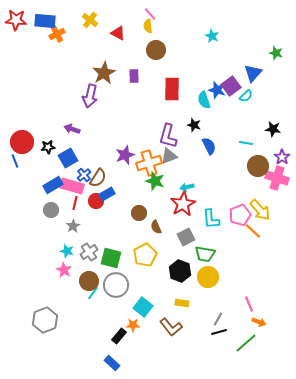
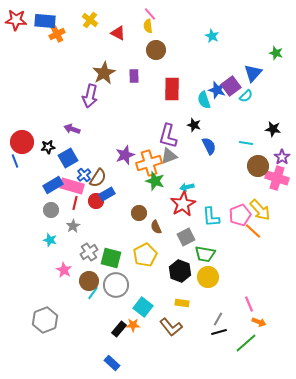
cyan L-shape at (211, 219): moved 2 px up
cyan star at (67, 251): moved 17 px left, 11 px up
black rectangle at (119, 336): moved 7 px up
